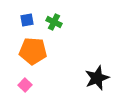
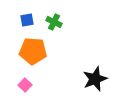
black star: moved 2 px left, 1 px down
